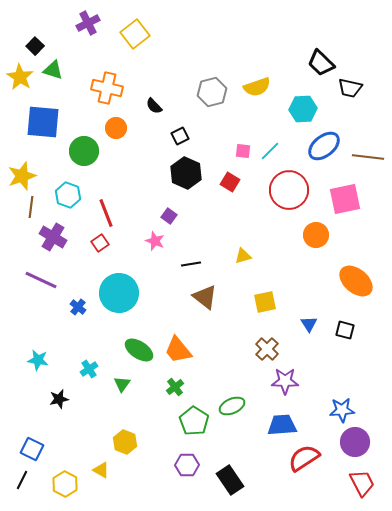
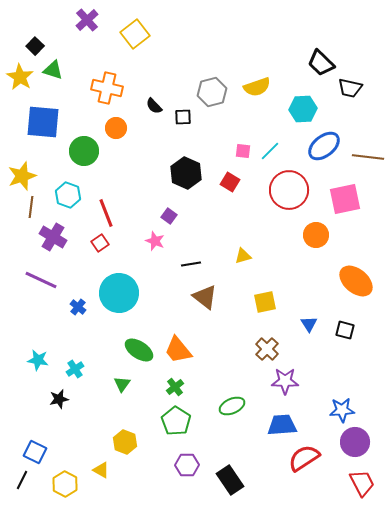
purple cross at (88, 23): moved 1 px left, 3 px up; rotated 15 degrees counterclockwise
black square at (180, 136): moved 3 px right, 19 px up; rotated 24 degrees clockwise
cyan cross at (89, 369): moved 14 px left
green pentagon at (194, 421): moved 18 px left
blue square at (32, 449): moved 3 px right, 3 px down
